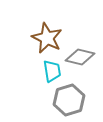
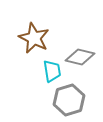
brown star: moved 13 px left
